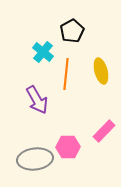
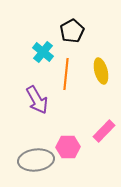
gray ellipse: moved 1 px right, 1 px down
